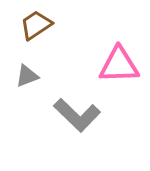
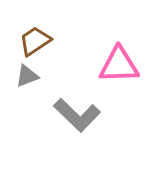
brown trapezoid: moved 1 px left, 16 px down
